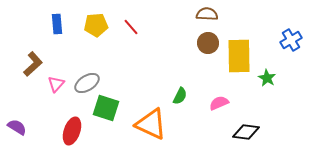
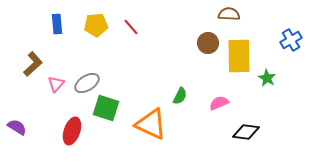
brown semicircle: moved 22 px right
